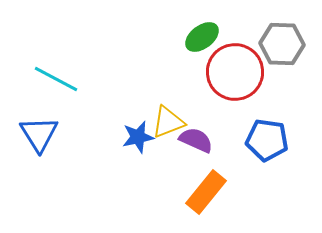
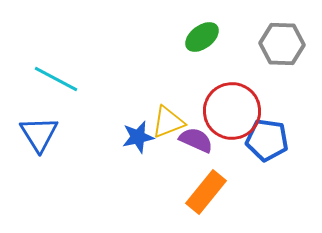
red circle: moved 3 px left, 39 px down
